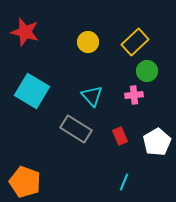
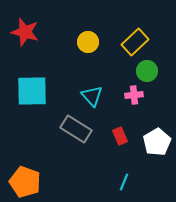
cyan square: rotated 32 degrees counterclockwise
